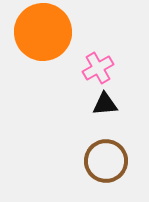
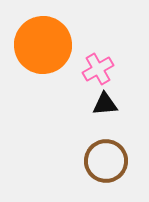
orange circle: moved 13 px down
pink cross: moved 1 px down
